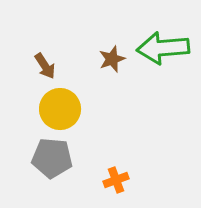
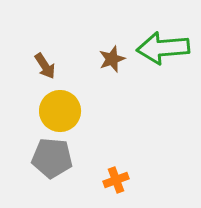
yellow circle: moved 2 px down
